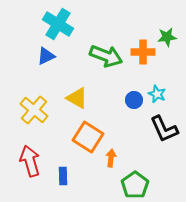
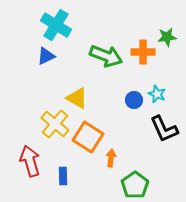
cyan cross: moved 2 px left, 1 px down
yellow cross: moved 21 px right, 14 px down
